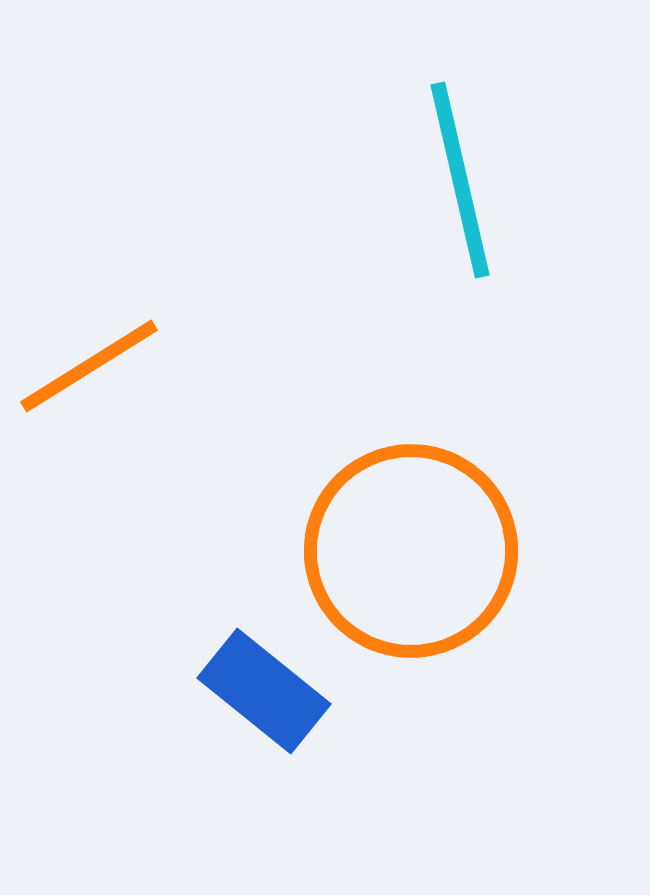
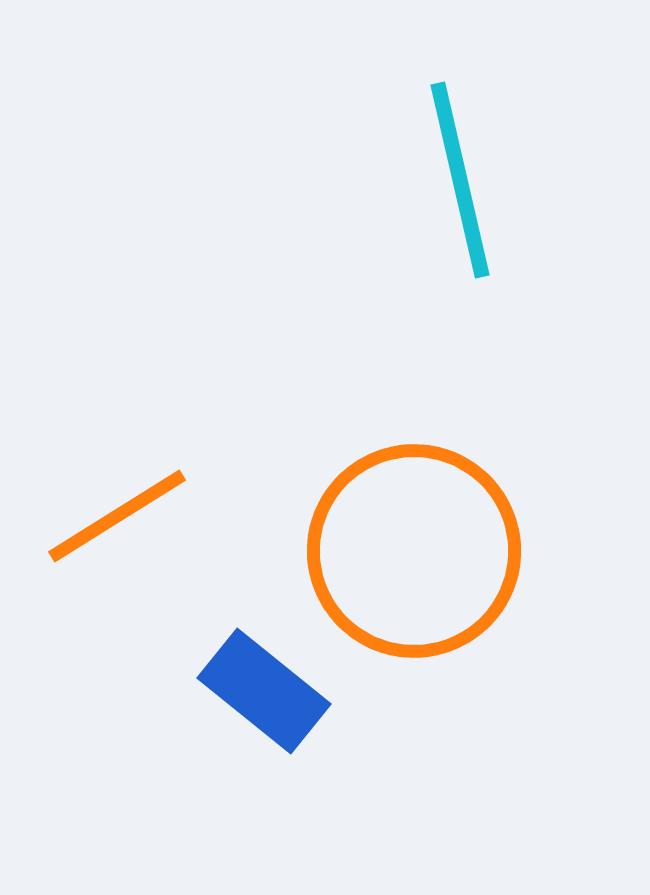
orange line: moved 28 px right, 150 px down
orange circle: moved 3 px right
